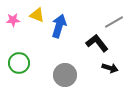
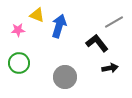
pink star: moved 5 px right, 10 px down
black arrow: rotated 28 degrees counterclockwise
gray circle: moved 2 px down
